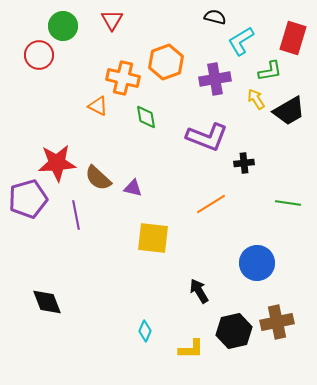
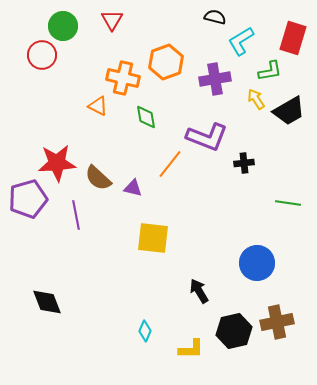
red circle: moved 3 px right
orange line: moved 41 px left, 40 px up; rotated 20 degrees counterclockwise
